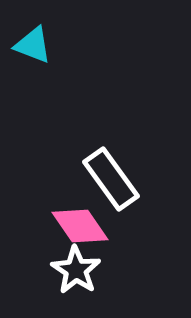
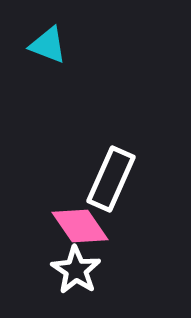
cyan triangle: moved 15 px right
white rectangle: rotated 60 degrees clockwise
